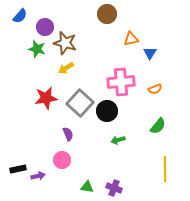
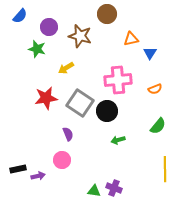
purple circle: moved 4 px right
brown star: moved 15 px right, 7 px up
pink cross: moved 3 px left, 2 px up
gray square: rotated 8 degrees counterclockwise
green triangle: moved 7 px right, 4 px down
